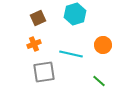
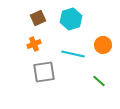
cyan hexagon: moved 4 px left, 5 px down
cyan line: moved 2 px right
